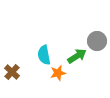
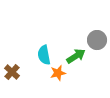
gray circle: moved 1 px up
green arrow: moved 1 px left
